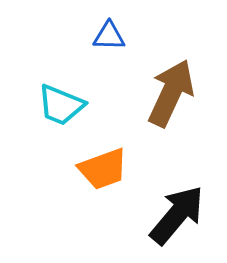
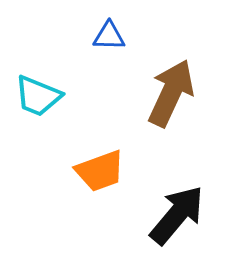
cyan trapezoid: moved 23 px left, 9 px up
orange trapezoid: moved 3 px left, 2 px down
